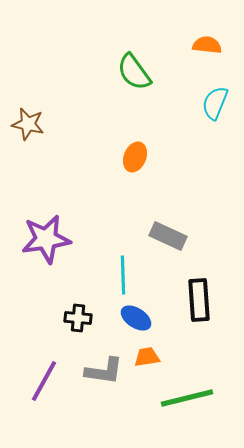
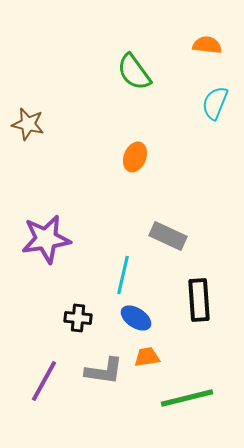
cyan line: rotated 15 degrees clockwise
